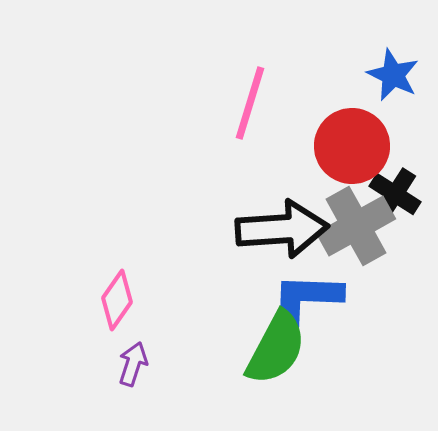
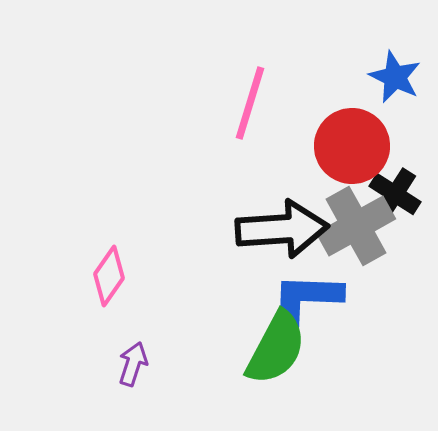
blue star: moved 2 px right, 2 px down
pink diamond: moved 8 px left, 24 px up
